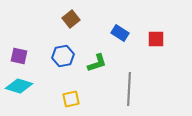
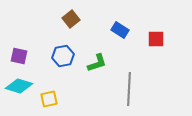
blue rectangle: moved 3 px up
yellow square: moved 22 px left
